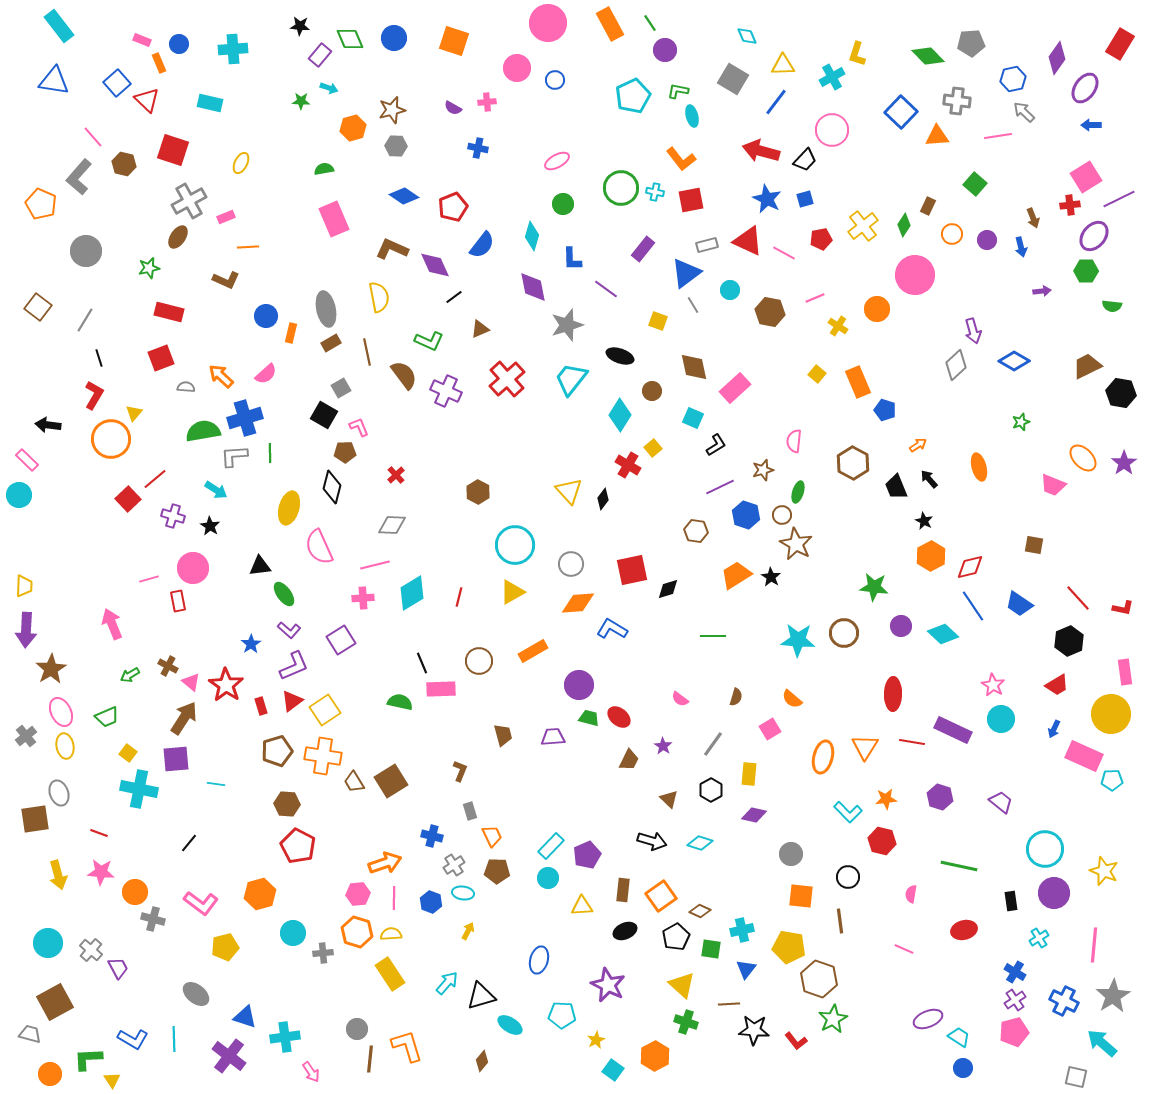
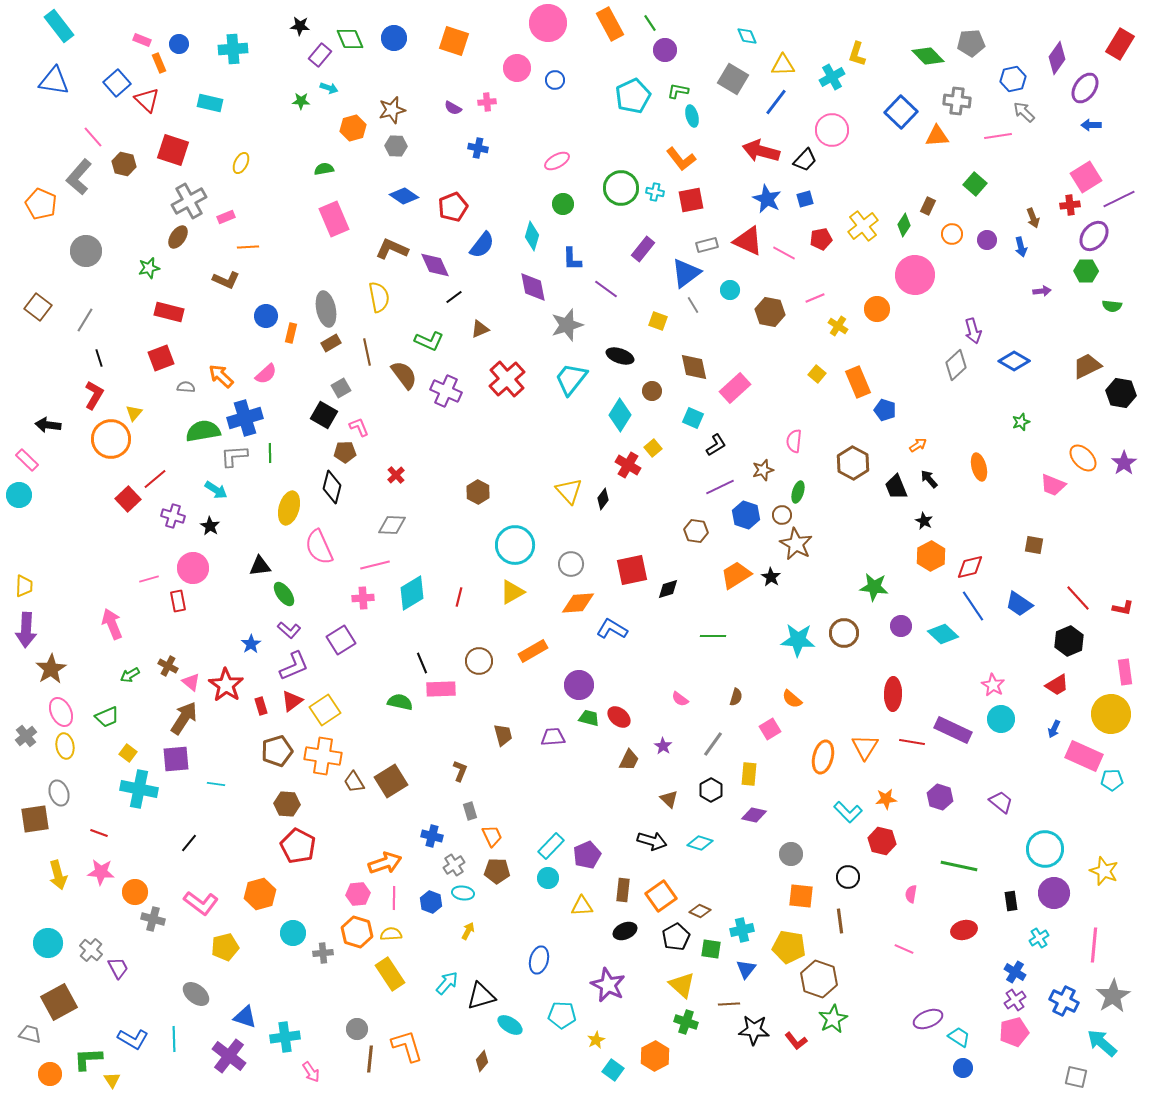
brown square at (55, 1002): moved 4 px right
